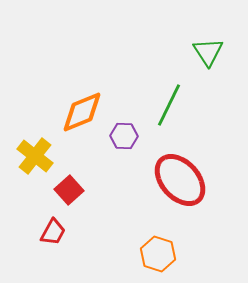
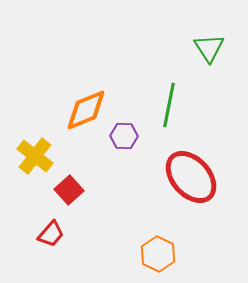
green triangle: moved 1 px right, 4 px up
green line: rotated 15 degrees counterclockwise
orange diamond: moved 4 px right, 2 px up
red ellipse: moved 11 px right, 3 px up
red trapezoid: moved 2 px left, 2 px down; rotated 12 degrees clockwise
orange hexagon: rotated 8 degrees clockwise
